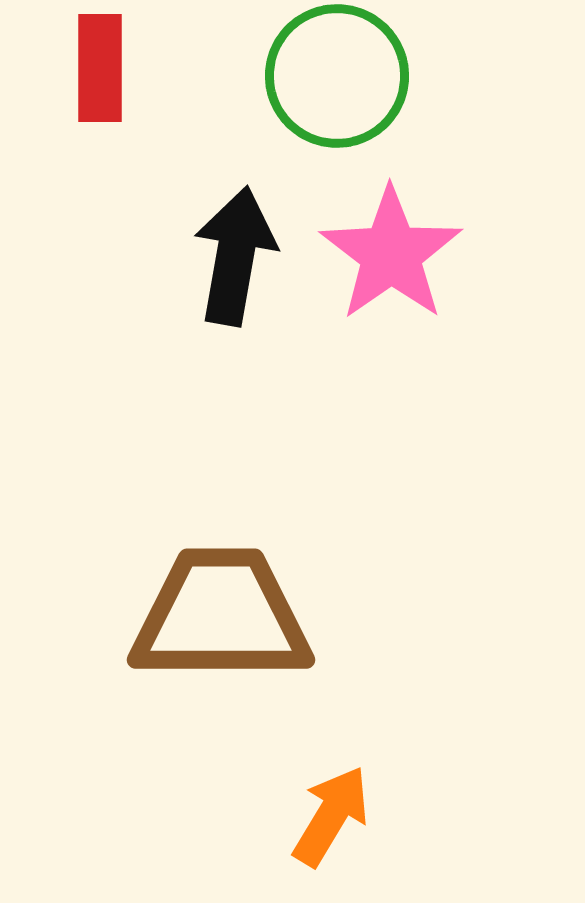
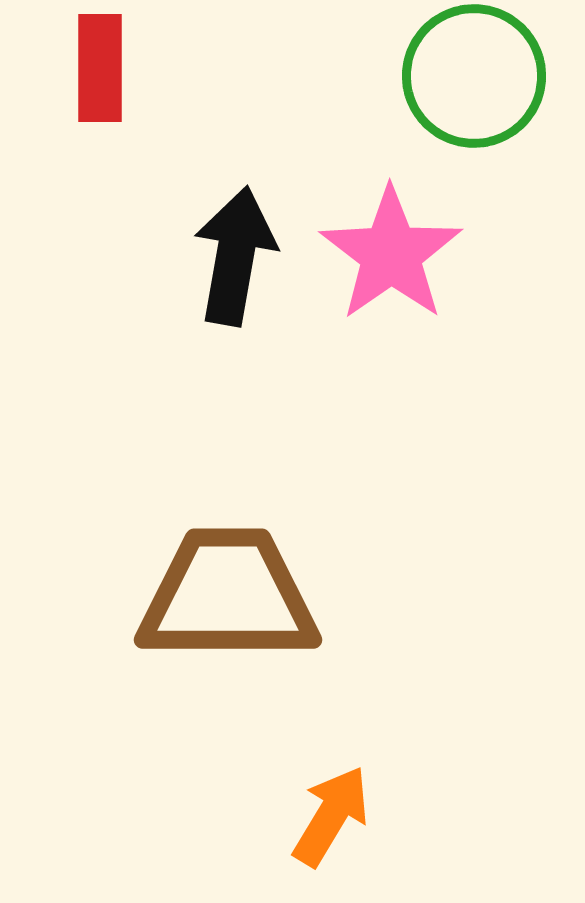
green circle: moved 137 px right
brown trapezoid: moved 7 px right, 20 px up
